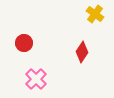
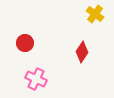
red circle: moved 1 px right
pink cross: rotated 20 degrees counterclockwise
